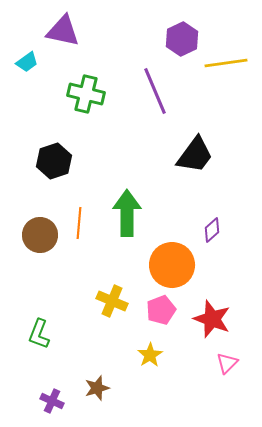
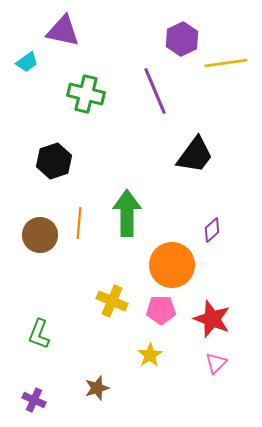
pink pentagon: rotated 20 degrees clockwise
pink triangle: moved 11 px left
purple cross: moved 18 px left, 1 px up
